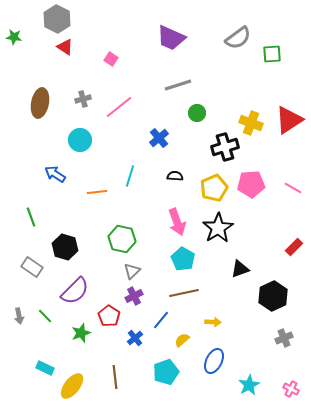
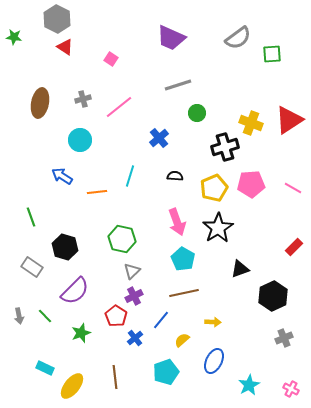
blue arrow at (55, 174): moved 7 px right, 2 px down
red pentagon at (109, 316): moved 7 px right
